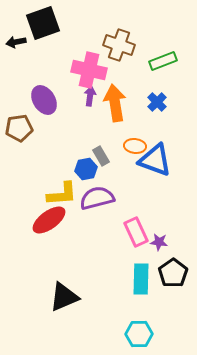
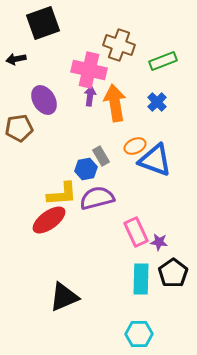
black arrow: moved 17 px down
orange ellipse: rotated 30 degrees counterclockwise
